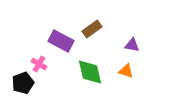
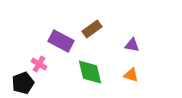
orange triangle: moved 5 px right, 4 px down
